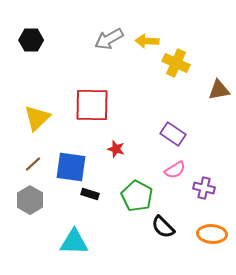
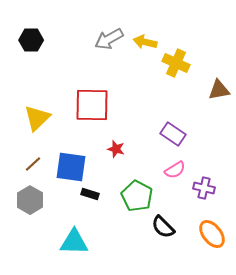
yellow arrow: moved 2 px left, 1 px down; rotated 10 degrees clockwise
orange ellipse: rotated 48 degrees clockwise
